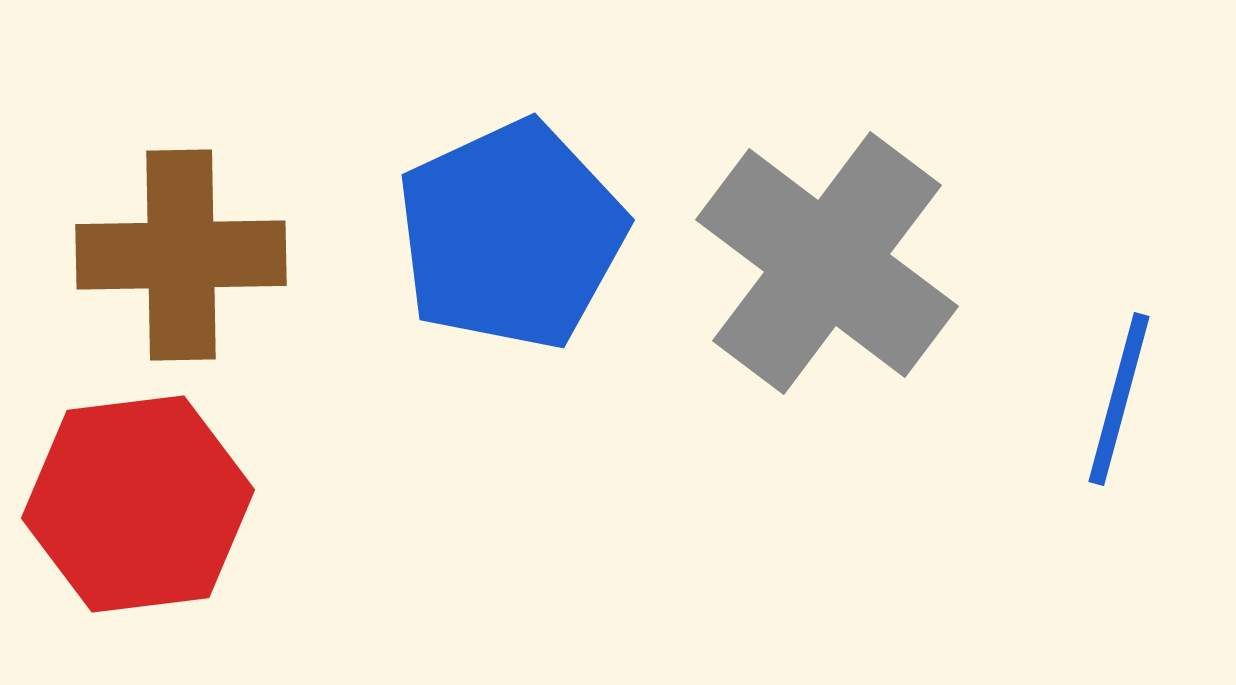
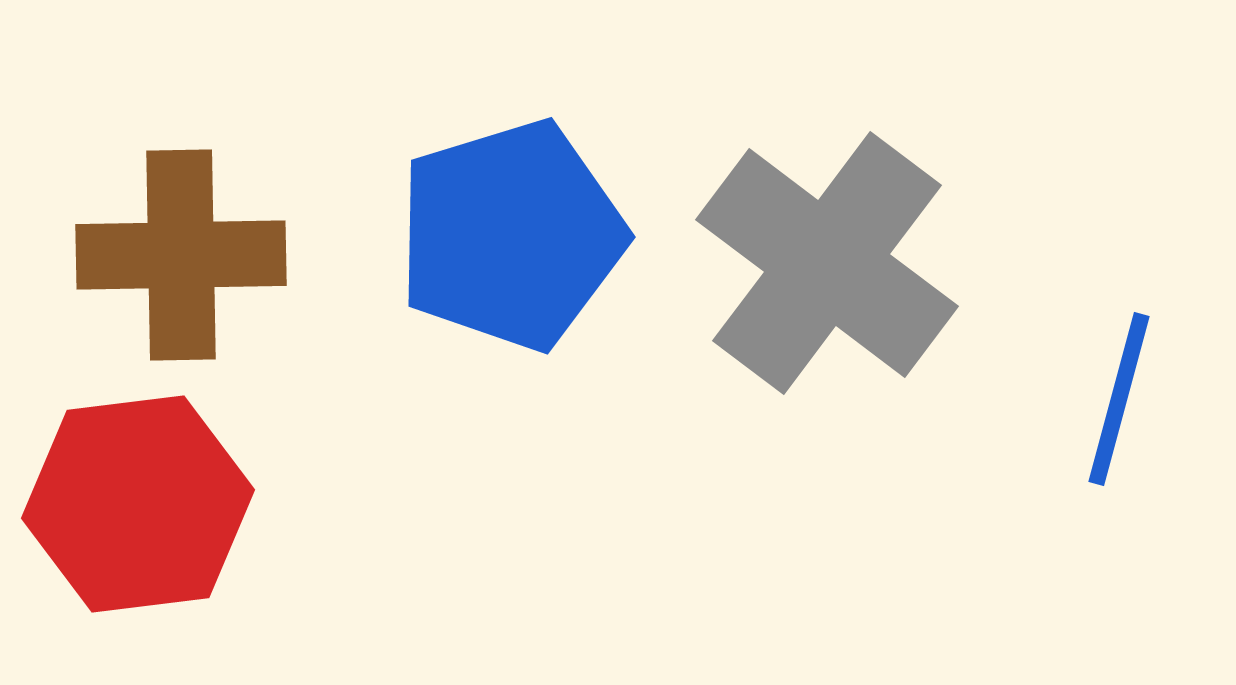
blue pentagon: rotated 8 degrees clockwise
